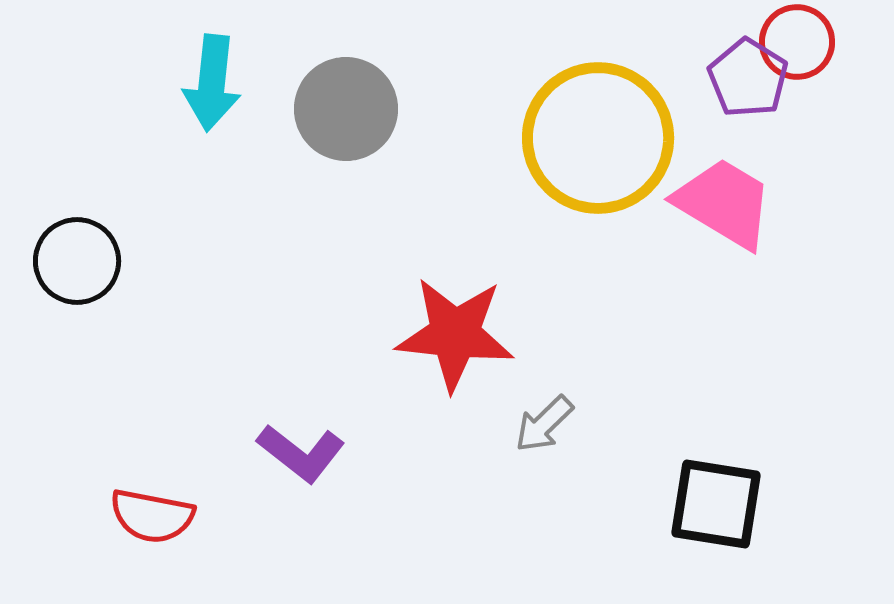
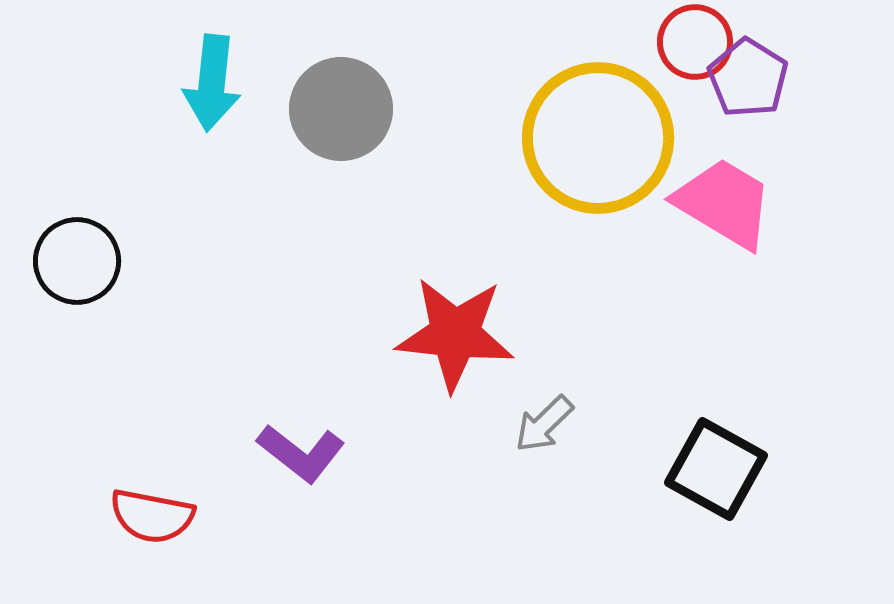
red circle: moved 102 px left
gray circle: moved 5 px left
black square: moved 35 px up; rotated 20 degrees clockwise
